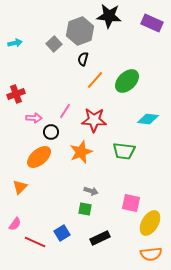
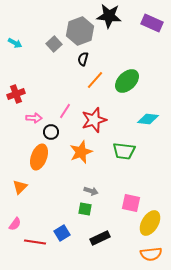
cyan arrow: rotated 40 degrees clockwise
red star: rotated 20 degrees counterclockwise
orange ellipse: rotated 30 degrees counterclockwise
red line: rotated 15 degrees counterclockwise
